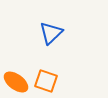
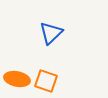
orange ellipse: moved 1 px right, 3 px up; rotated 25 degrees counterclockwise
